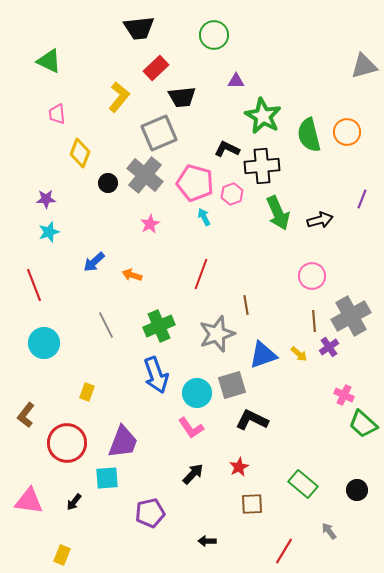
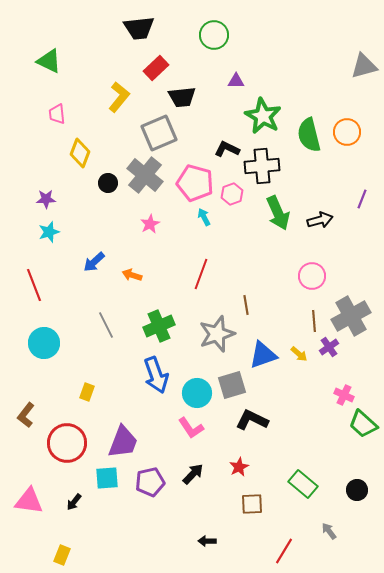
purple pentagon at (150, 513): moved 31 px up
